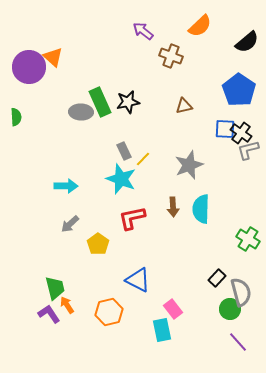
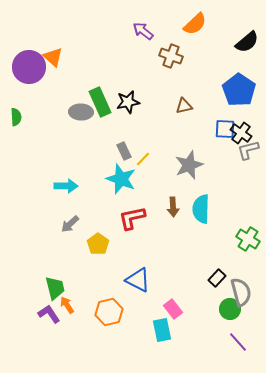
orange semicircle: moved 5 px left, 2 px up
